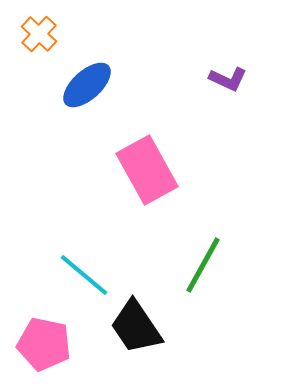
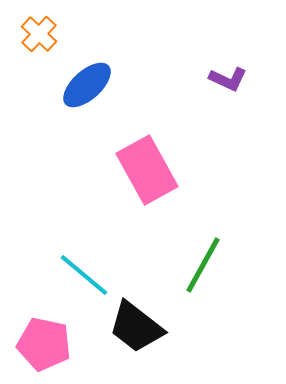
black trapezoid: rotated 18 degrees counterclockwise
